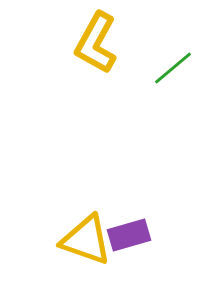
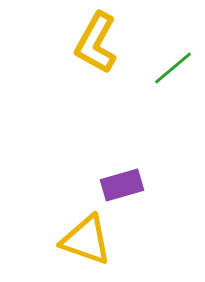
purple rectangle: moved 7 px left, 50 px up
